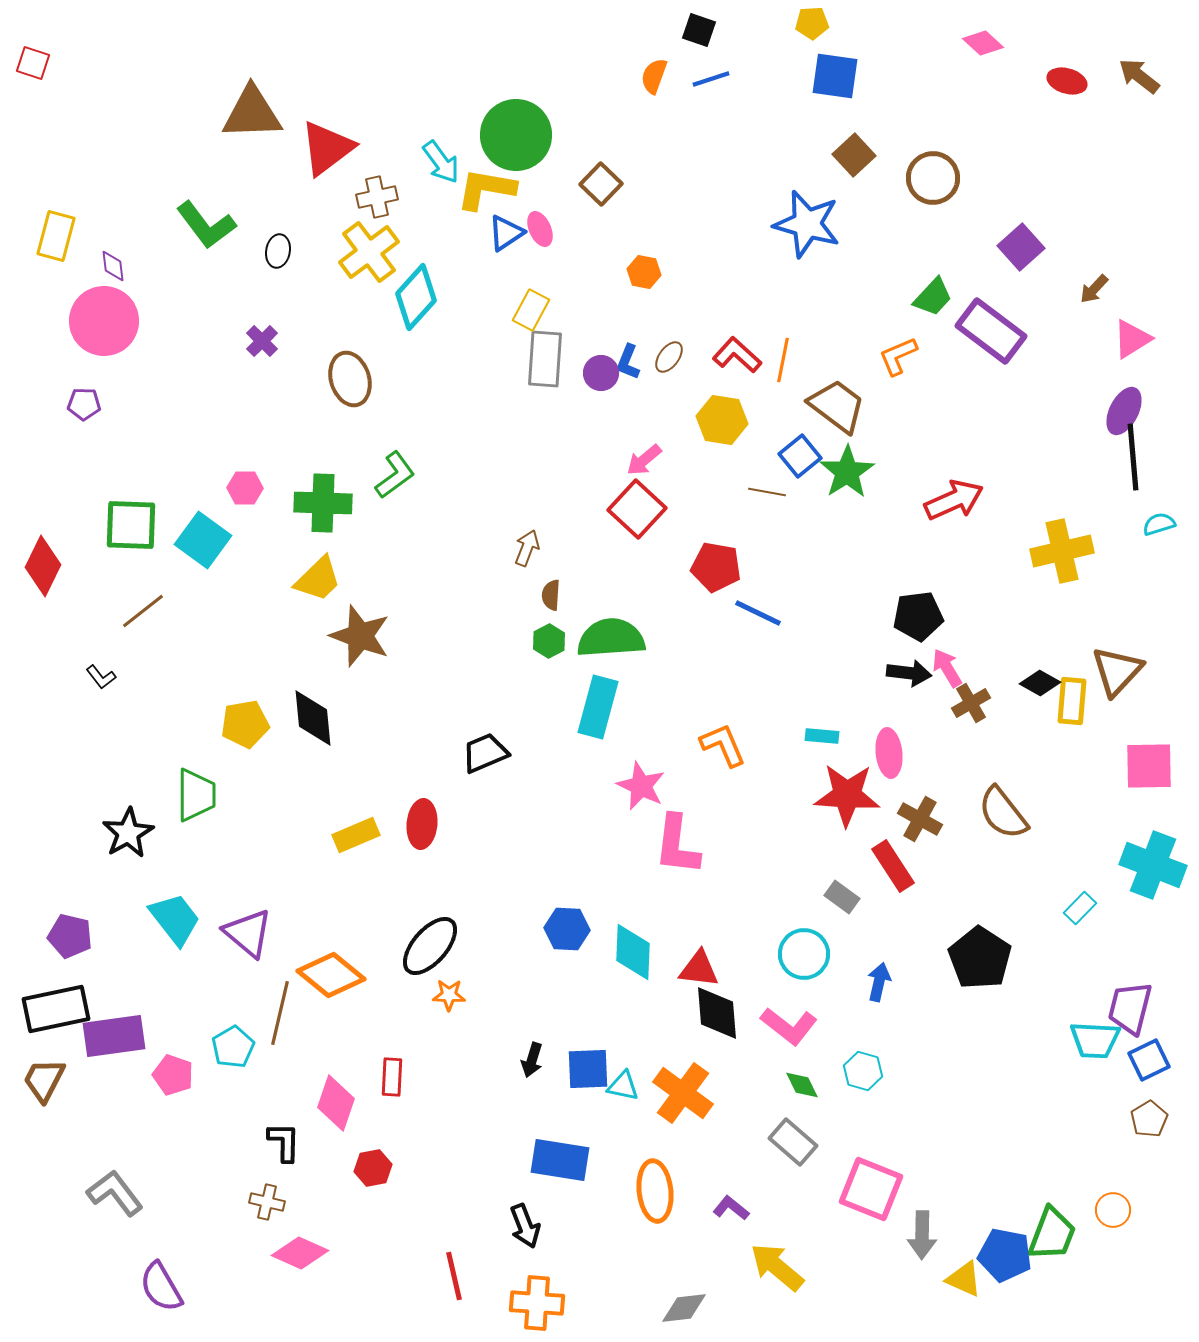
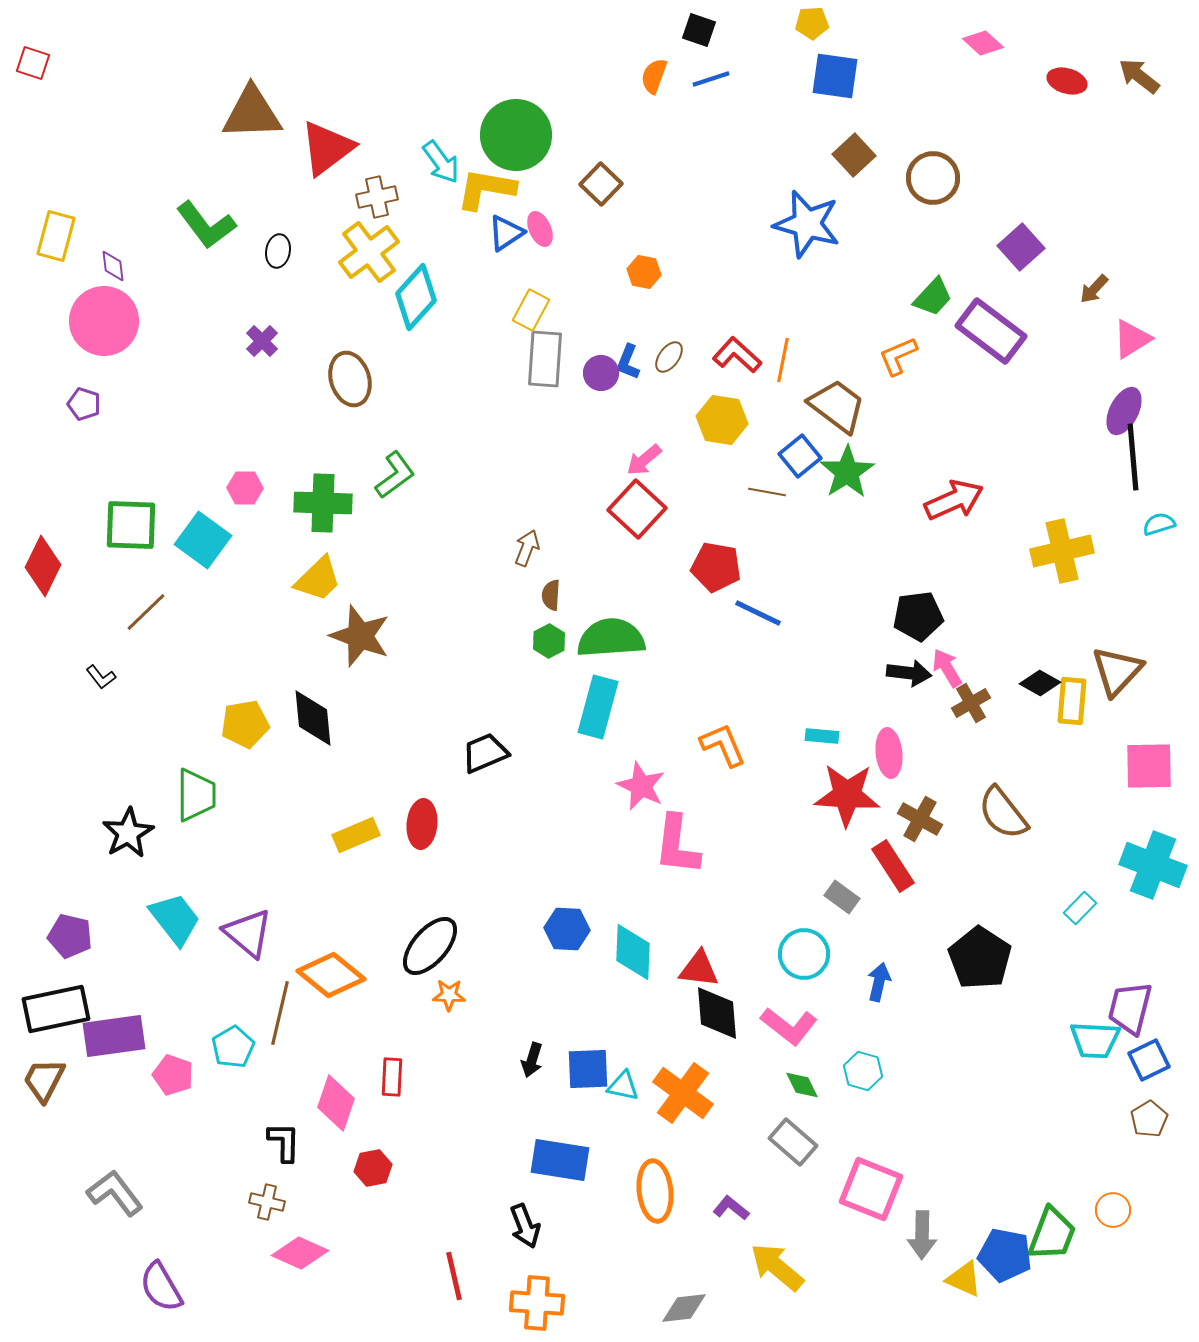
purple pentagon at (84, 404): rotated 16 degrees clockwise
brown line at (143, 611): moved 3 px right, 1 px down; rotated 6 degrees counterclockwise
